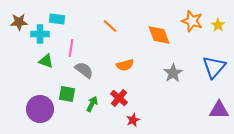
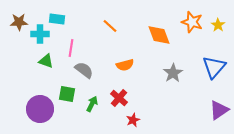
orange star: moved 1 px down
purple triangle: rotated 35 degrees counterclockwise
